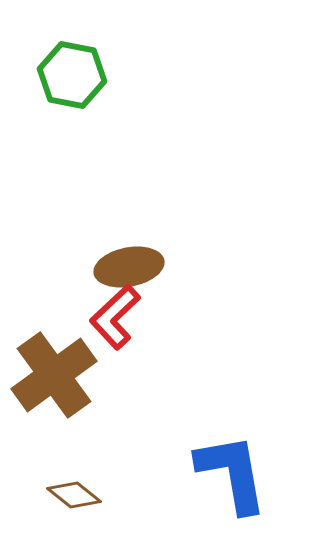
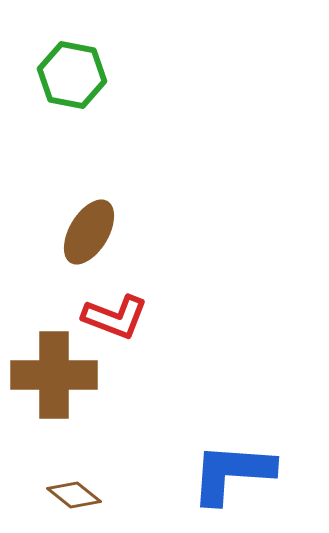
brown ellipse: moved 40 px left, 35 px up; rotated 48 degrees counterclockwise
red L-shape: rotated 116 degrees counterclockwise
brown cross: rotated 36 degrees clockwise
blue L-shape: rotated 76 degrees counterclockwise
